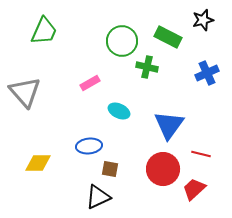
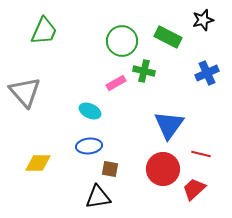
green cross: moved 3 px left, 4 px down
pink rectangle: moved 26 px right
cyan ellipse: moved 29 px left
black triangle: rotated 16 degrees clockwise
